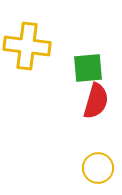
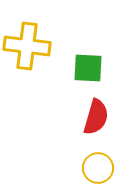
green square: rotated 8 degrees clockwise
red semicircle: moved 16 px down
